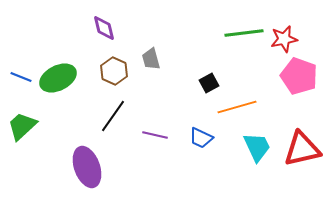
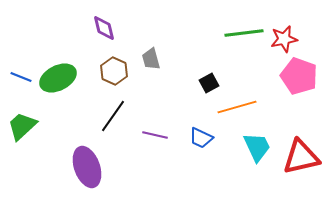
red triangle: moved 1 px left, 8 px down
